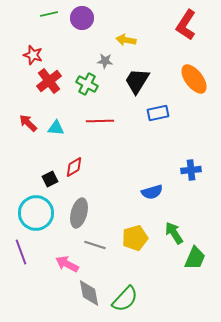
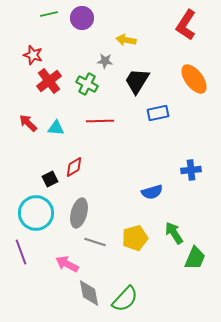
gray line: moved 3 px up
